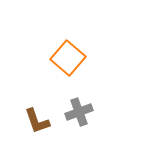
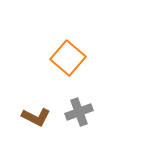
brown L-shape: moved 1 px left, 4 px up; rotated 44 degrees counterclockwise
